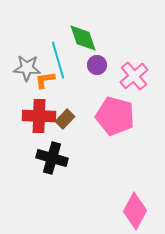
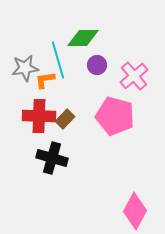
green diamond: rotated 72 degrees counterclockwise
gray star: moved 2 px left; rotated 12 degrees counterclockwise
